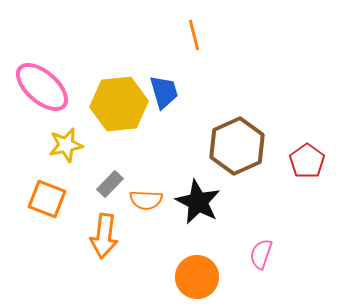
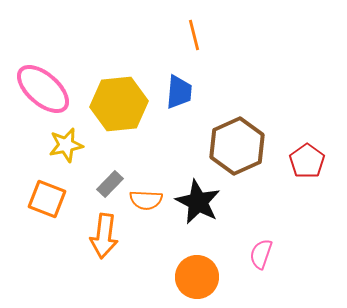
pink ellipse: moved 1 px right, 2 px down
blue trapezoid: moved 15 px right; rotated 21 degrees clockwise
